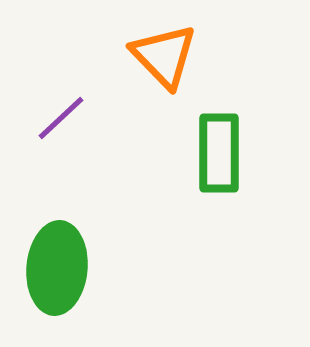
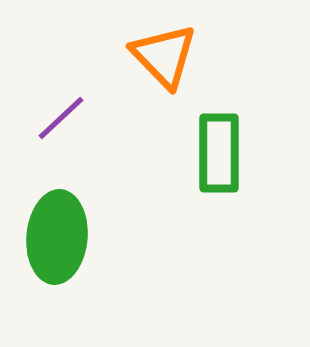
green ellipse: moved 31 px up
